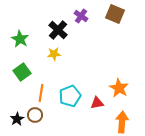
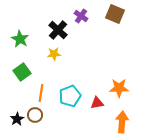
orange star: rotated 30 degrees counterclockwise
